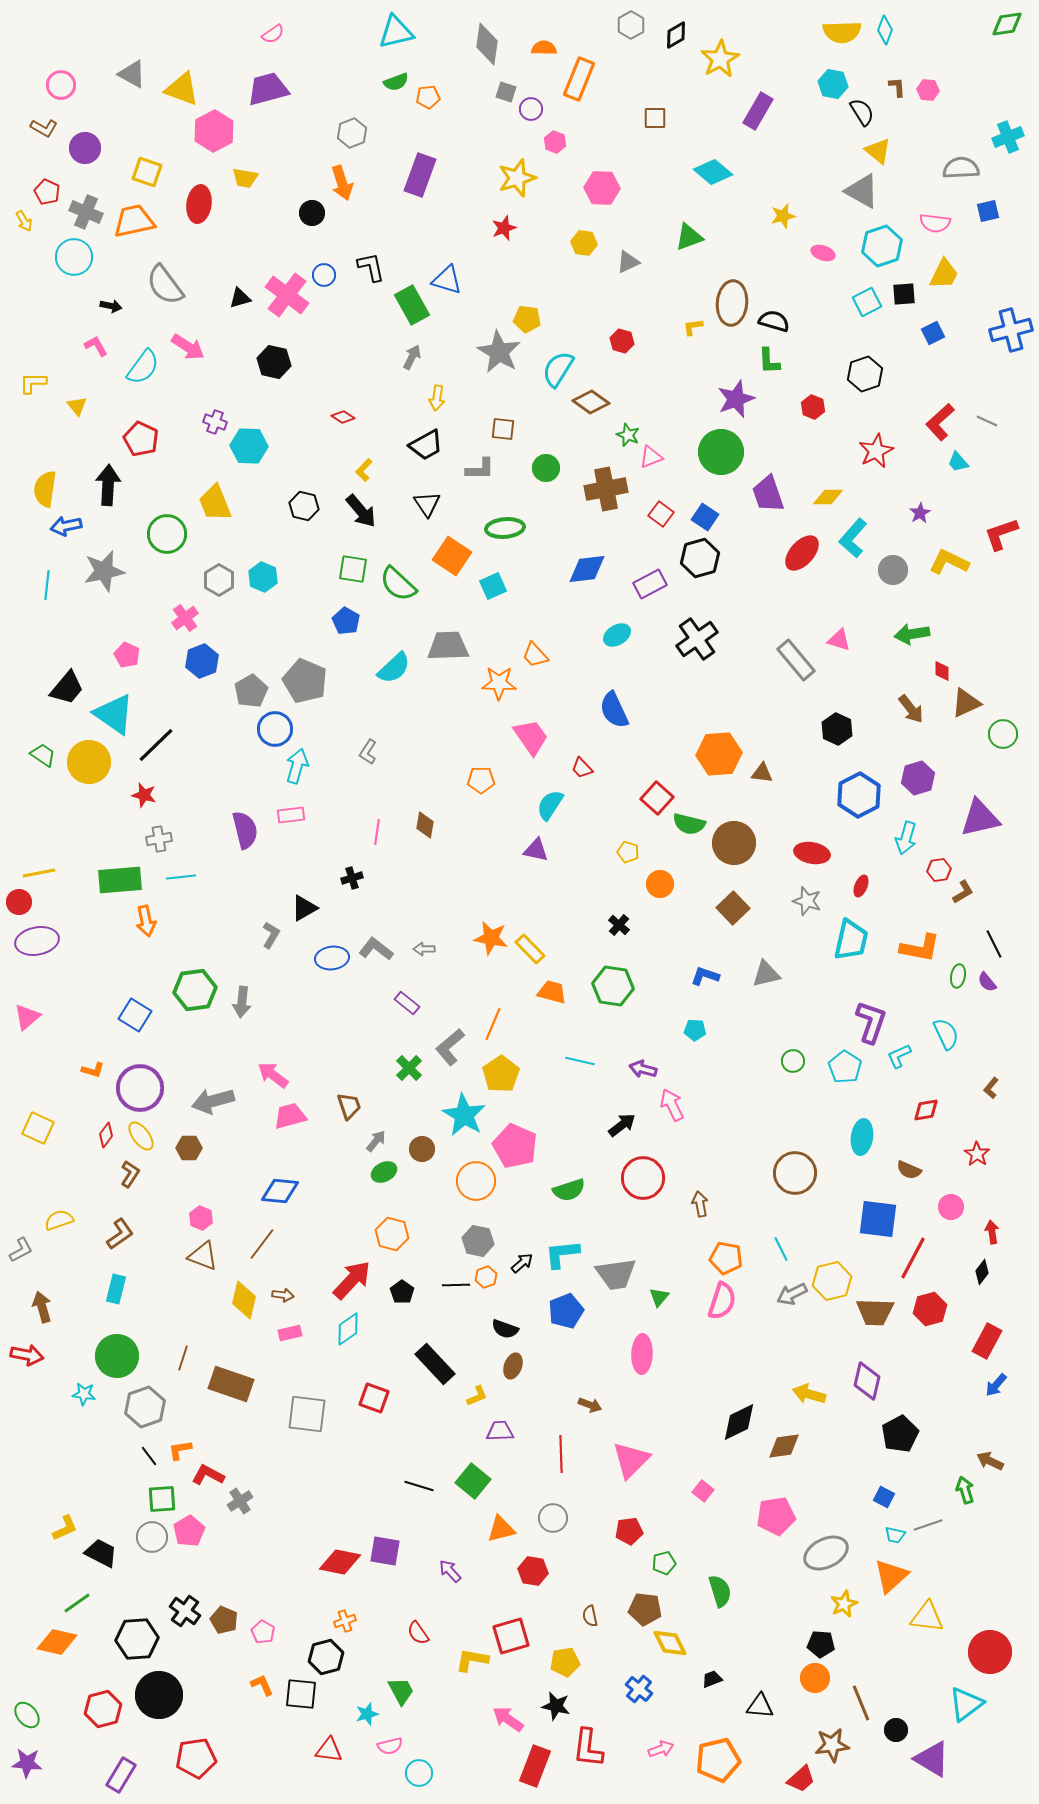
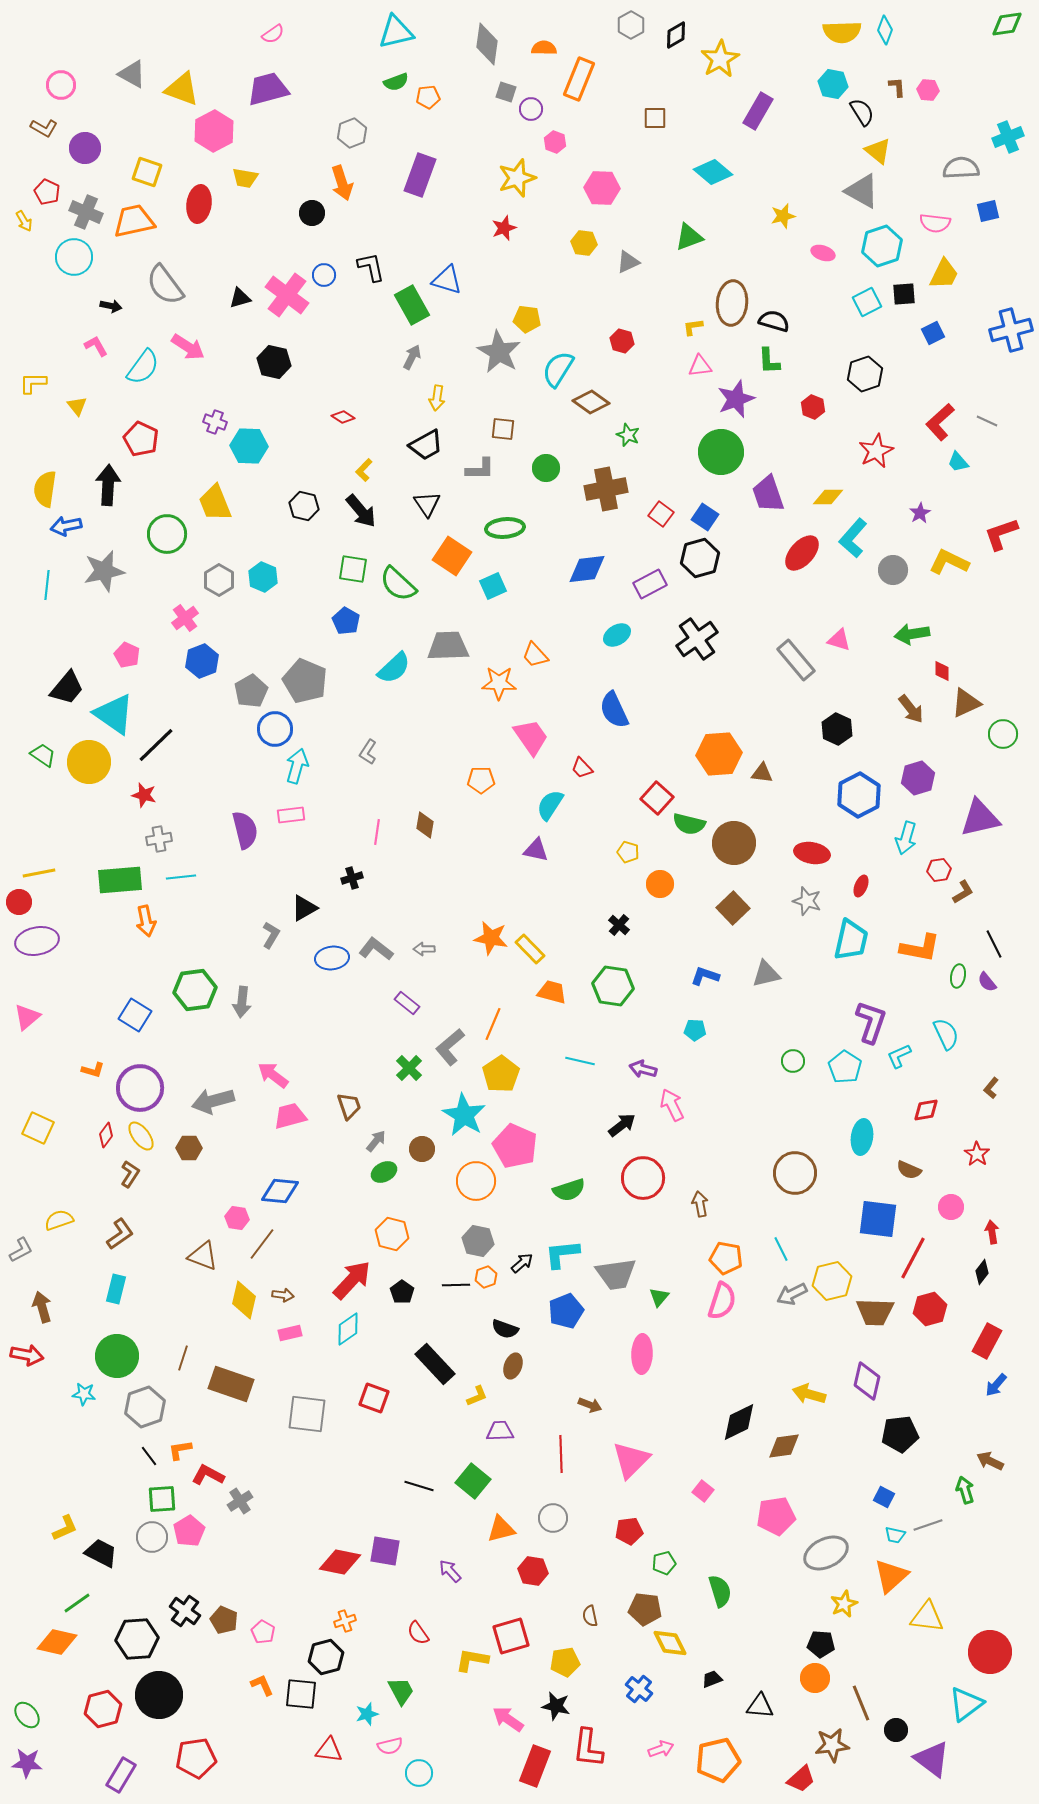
pink triangle at (651, 457): moved 49 px right, 91 px up; rotated 15 degrees clockwise
pink hexagon at (201, 1218): moved 36 px right; rotated 15 degrees counterclockwise
black pentagon at (900, 1434): rotated 21 degrees clockwise
purple triangle at (932, 1759): rotated 6 degrees clockwise
